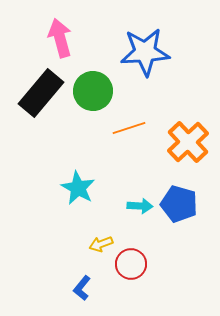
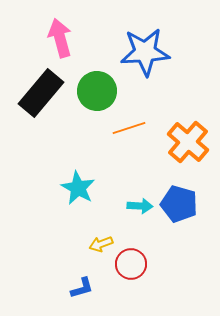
green circle: moved 4 px right
orange cross: rotated 6 degrees counterclockwise
blue L-shape: rotated 145 degrees counterclockwise
